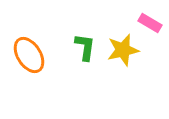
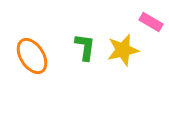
pink rectangle: moved 1 px right, 1 px up
orange ellipse: moved 3 px right, 1 px down
